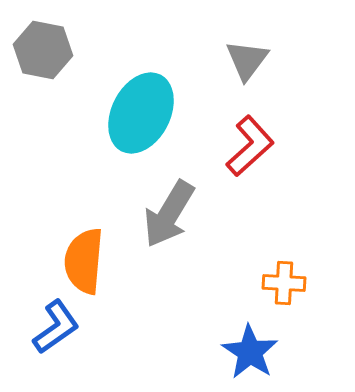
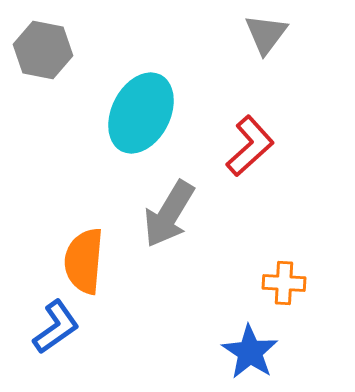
gray triangle: moved 19 px right, 26 px up
